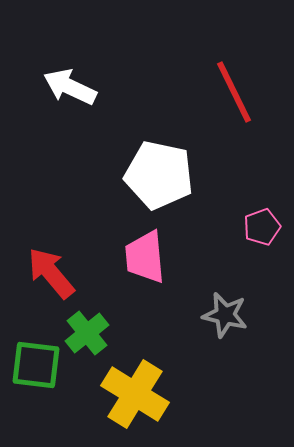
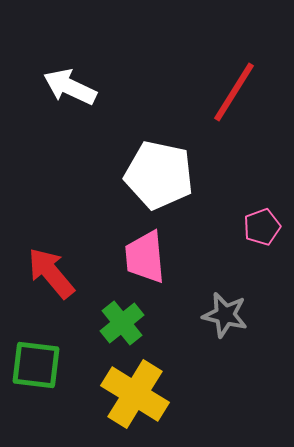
red line: rotated 58 degrees clockwise
green cross: moved 35 px right, 10 px up
